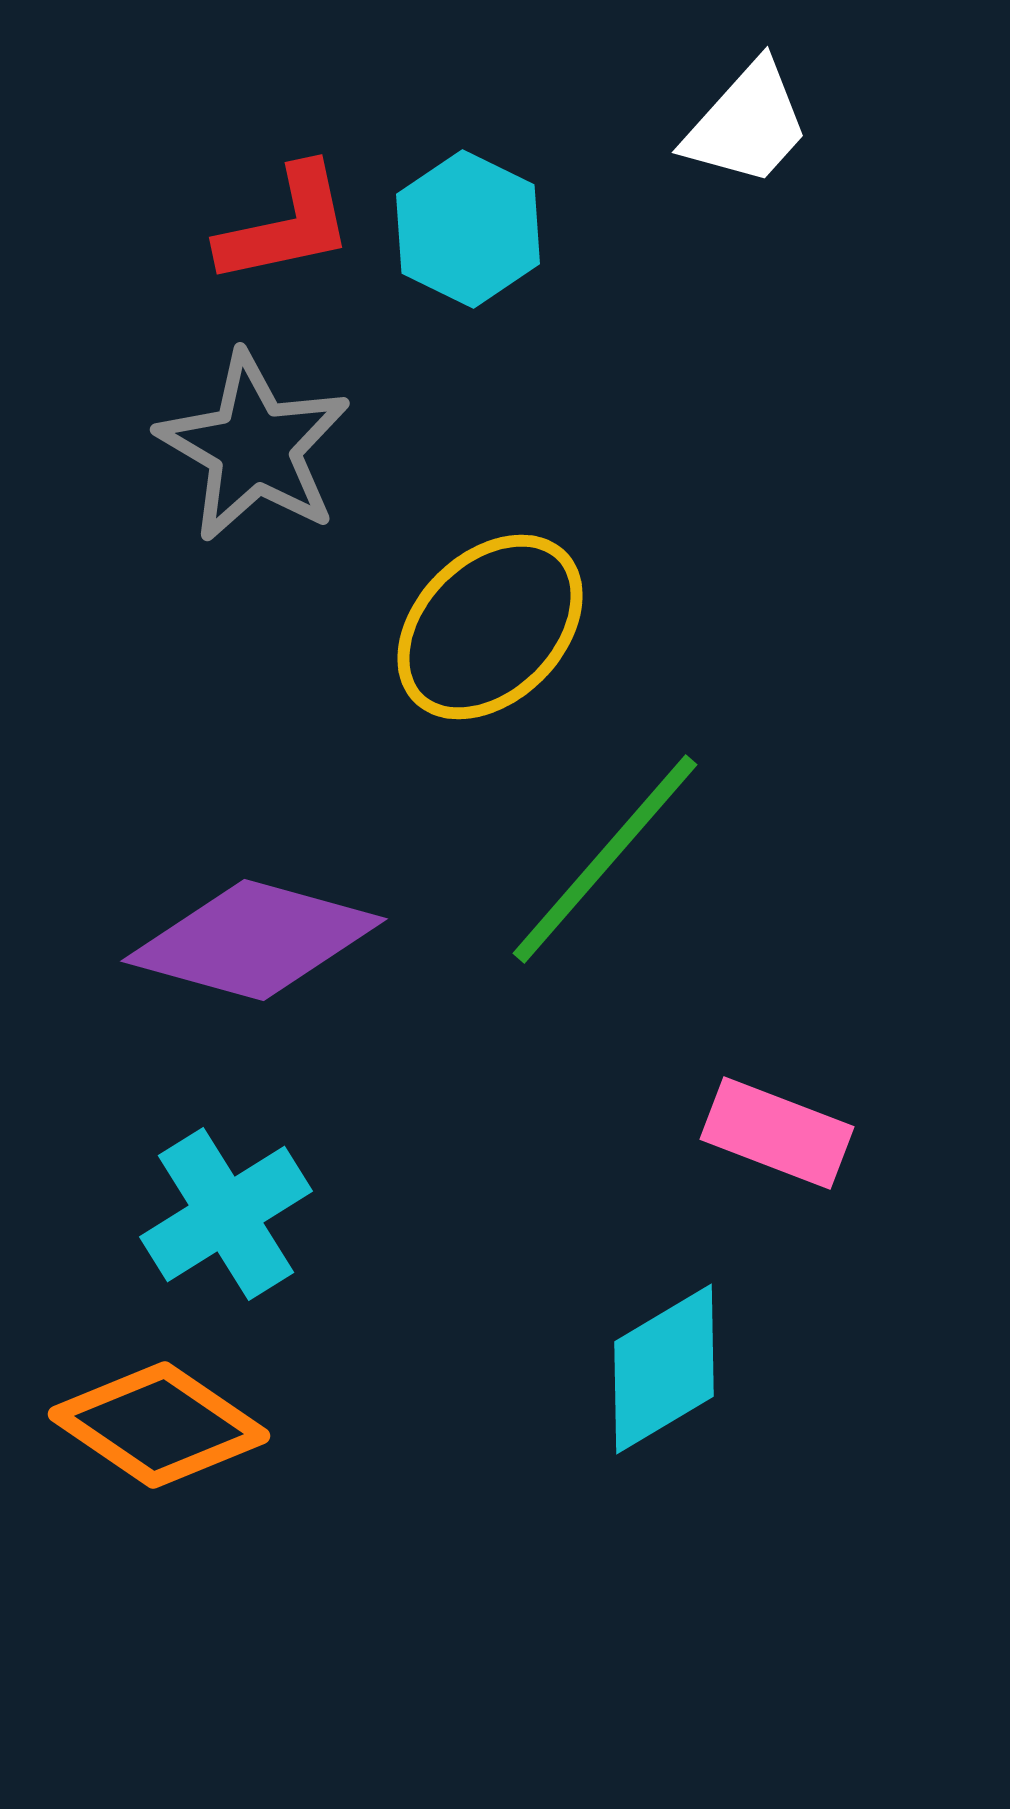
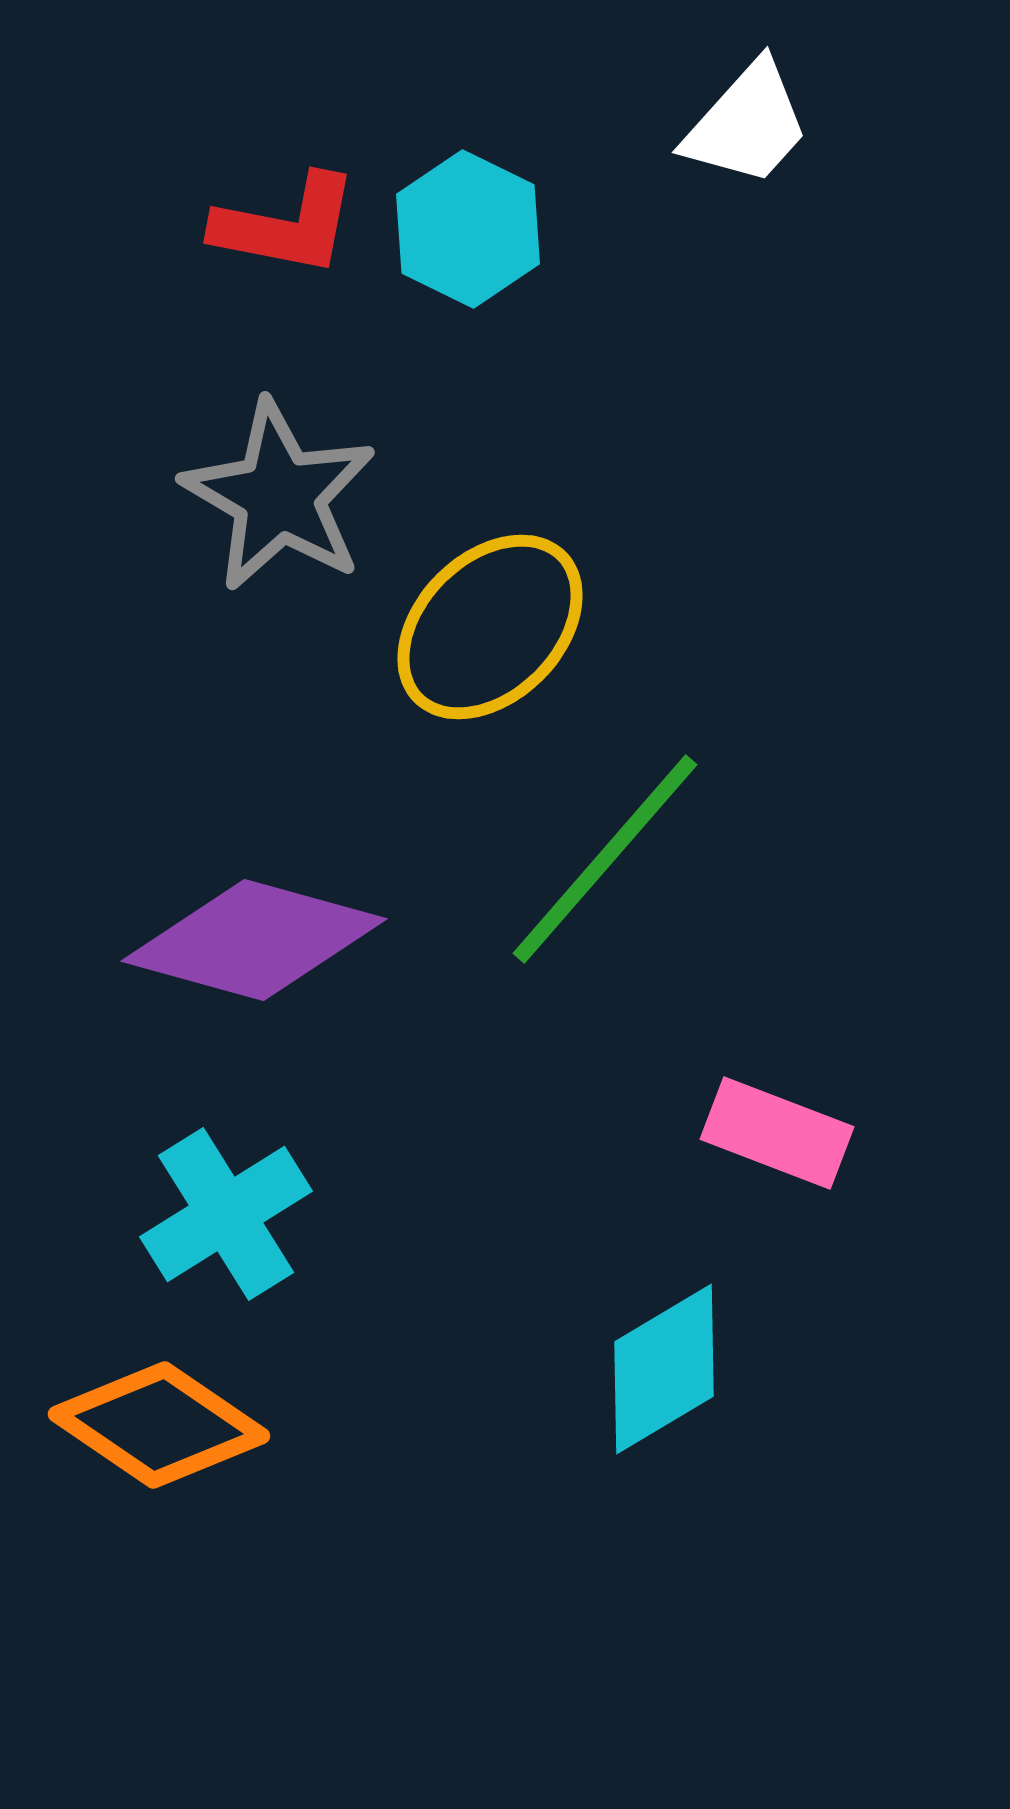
red L-shape: rotated 23 degrees clockwise
gray star: moved 25 px right, 49 px down
